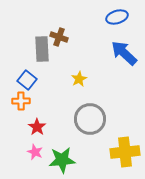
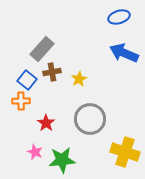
blue ellipse: moved 2 px right
brown cross: moved 7 px left, 35 px down; rotated 30 degrees counterclockwise
gray rectangle: rotated 45 degrees clockwise
blue arrow: rotated 20 degrees counterclockwise
red star: moved 9 px right, 4 px up
yellow cross: rotated 24 degrees clockwise
